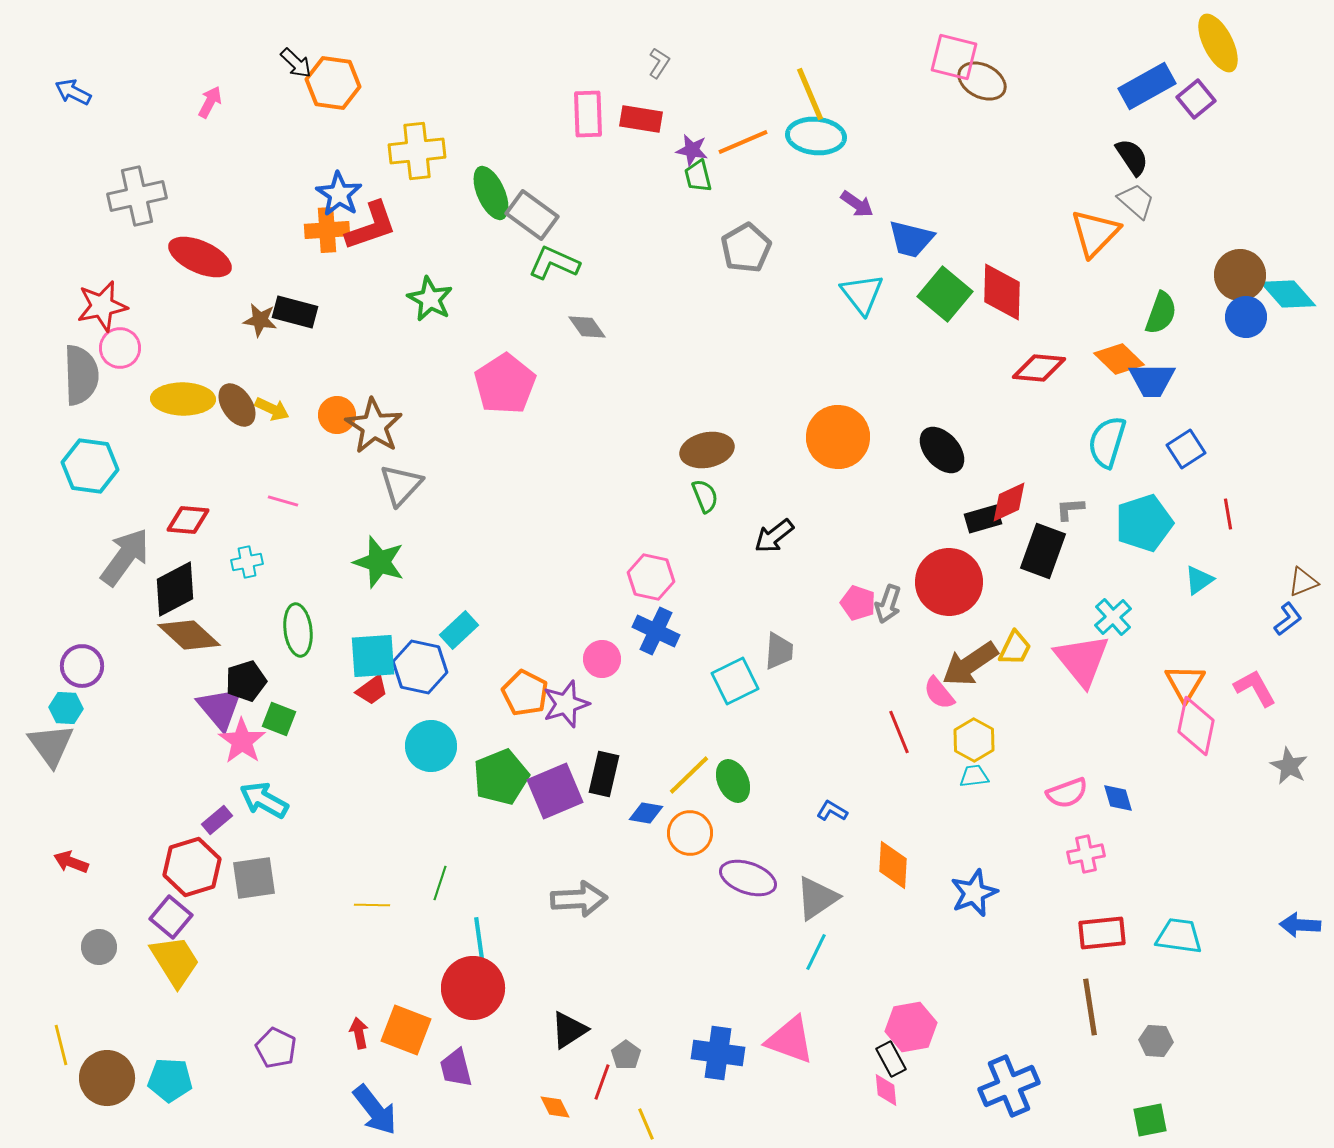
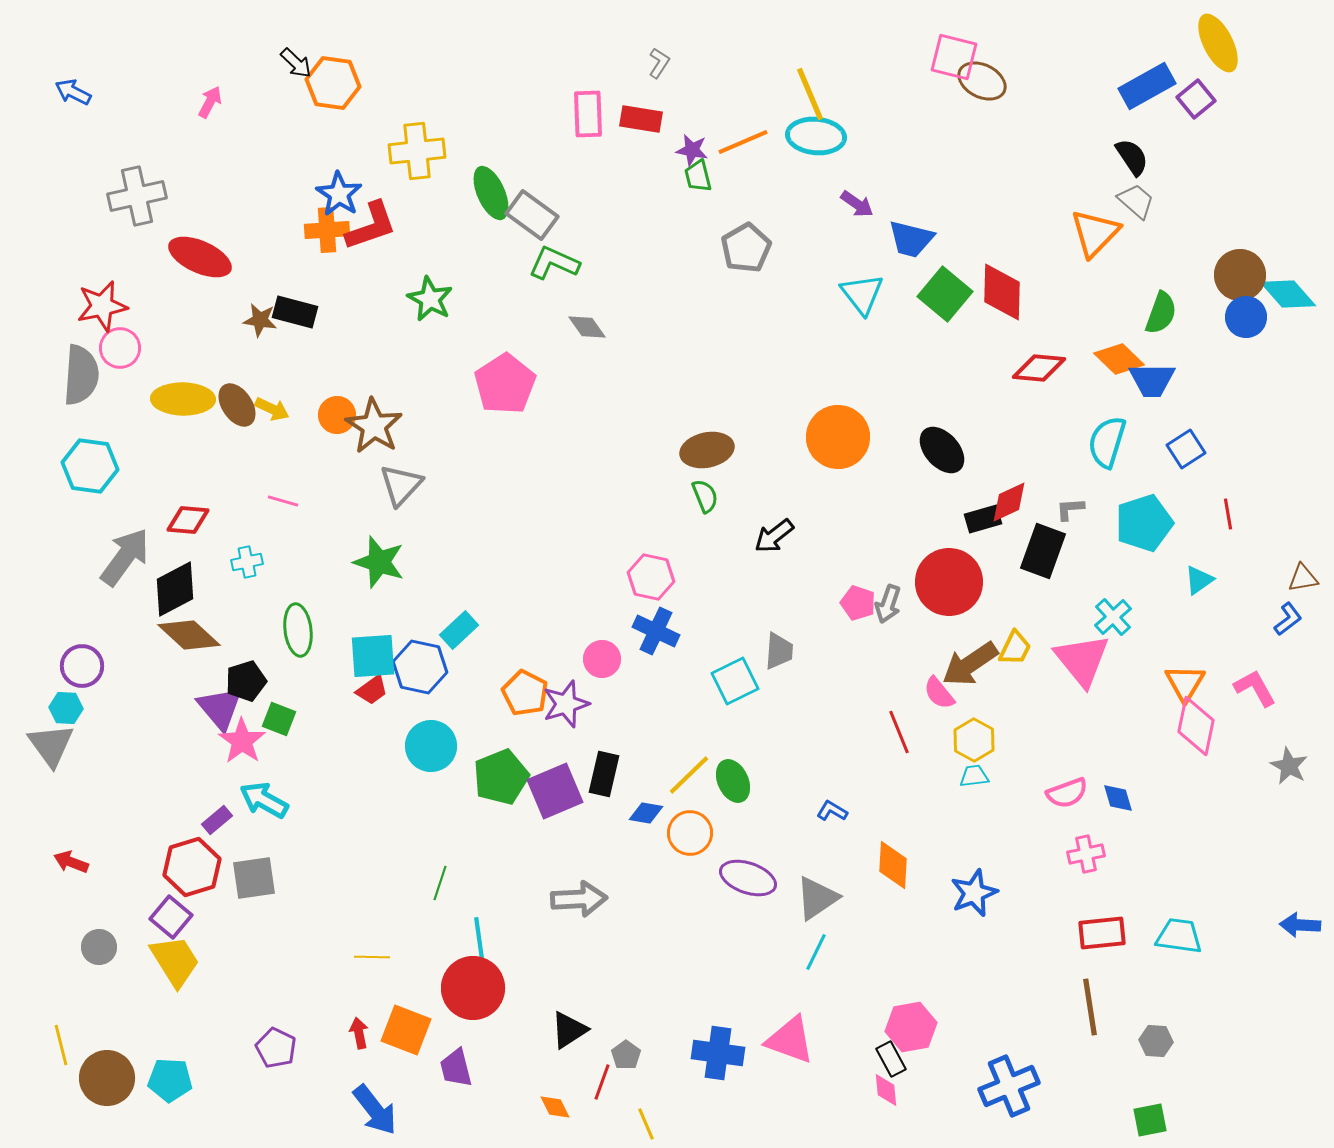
gray semicircle at (81, 375): rotated 6 degrees clockwise
brown triangle at (1303, 582): moved 4 px up; rotated 12 degrees clockwise
yellow line at (372, 905): moved 52 px down
